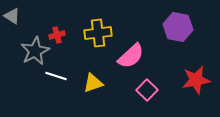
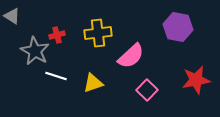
gray star: rotated 16 degrees counterclockwise
